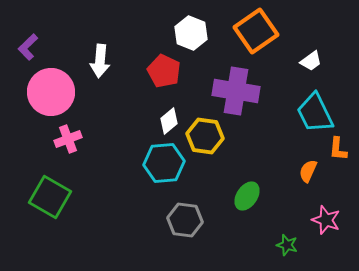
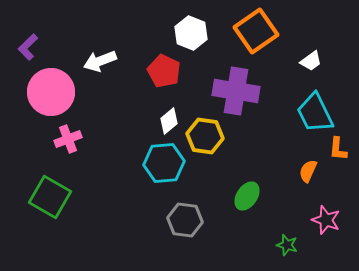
white arrow: rotated 64 degrees clockwise
